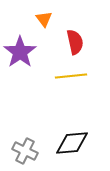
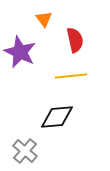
red semicircle: moved 2 px up
purple star: rotated 12 degrees counterclockwise
black diamond: moved 15 px left, 26 px up
gray cross: rotated 15 degrees clockwise
